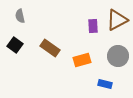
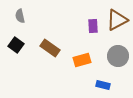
black square: moved 1 px right
blue rectangle: moved 2 px left, 1 px down
